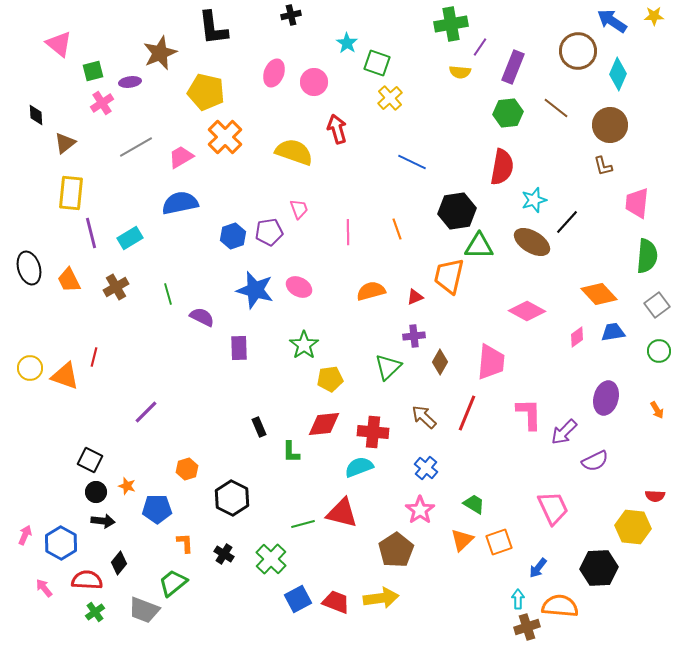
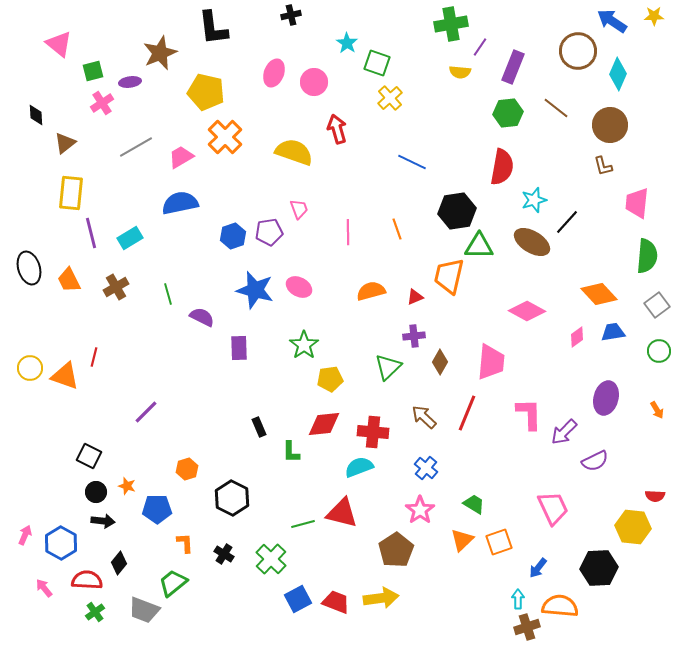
black square at (90, 460): moved 1 px left, 4 px up
